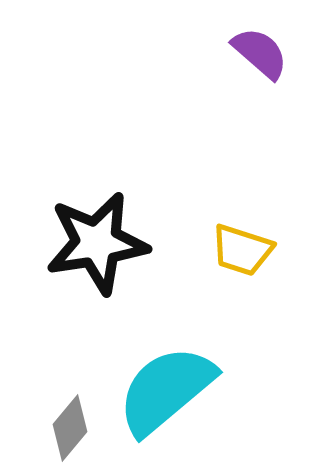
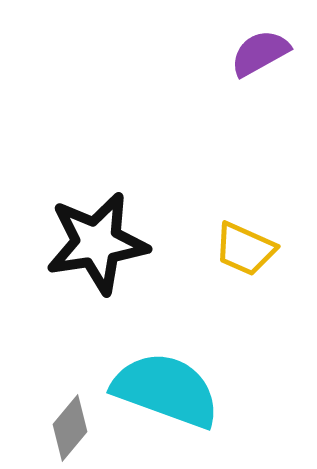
purple semicircle: rotated 70 degrees counterclockwise
yellow trapezoid: moved 3 px right, 1 px up; rotated 6 degrees clockwise
cyan semicircle: rotated 60 degrees clockwise
